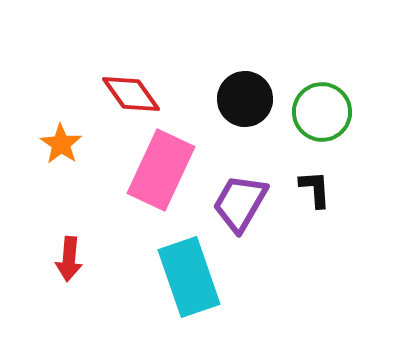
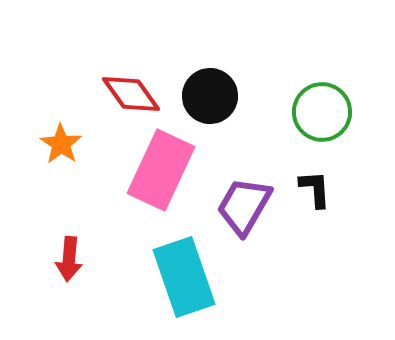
black circle: moved 35 px left, 3 px up
purple trapezoid: moved 4 px right, 3 px down
cyan rectangle: moved 5 px left
